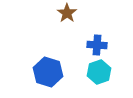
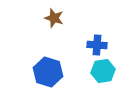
brown star: moved 13 px left, 5 px down; rotated 18 degrees counterclockwise
cyan hexagon: moved 4 px right, 1 px up; rotated 10 degrees clockwise
